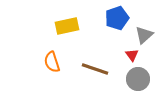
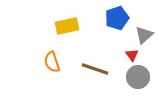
gray circle: moved 2 px up
